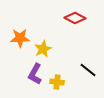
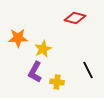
red diamond: rotated 15 degrees counterclockwise
orange star: moved 2 px left
black line: rotated 24 degrees clockwise
purple L-shape: moved 2 px up
